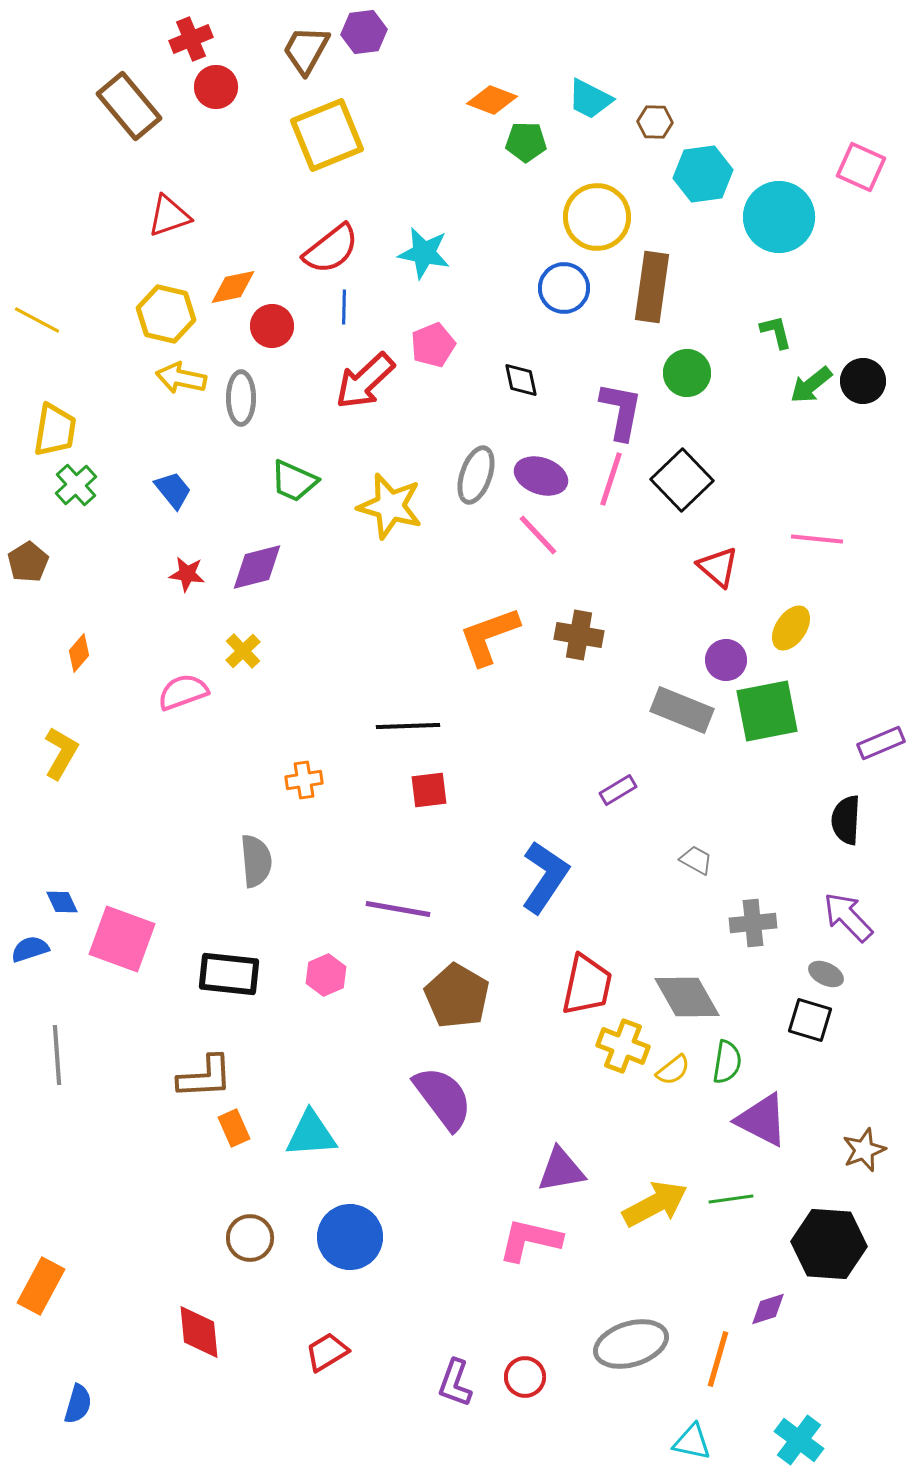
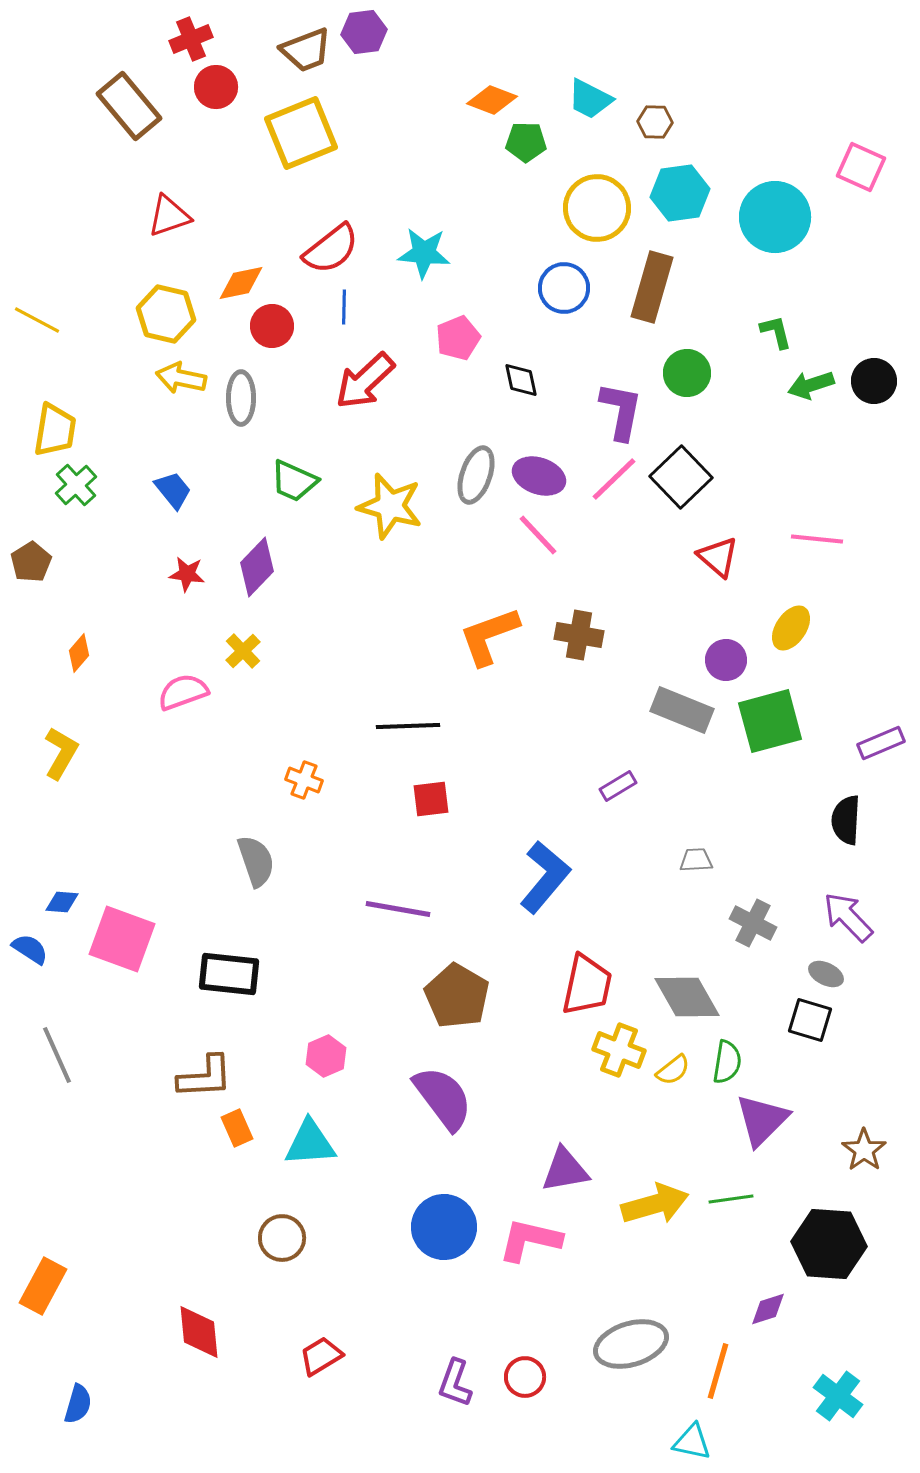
brown trapezoid at (306, 50): rotated 140 degrees counterclockwise
yellow square at (327, 135): moved 26 px left, 2 px up
cyan hexagon at (703, 174): moved 23 px left, 19 px down
yellow circle at (597, 217): moved 9 px up
cyan circle at (779, 217): moved 4 px left
cyan star at (424, 253): rotated 6 degrees counterclockwise
orange diamond at (233, 287): moved 8 px right, 4 px up
brown rectangle at (652, 287): rotated 8 degrees clockwise
pink pentagon at (433, 345): moved 25 px right, 7 px up
black circle at (863, 381): moved 11 px right
green arrow at (811, 385): rotated 21 degrees clockwise
purple ellipse at (541, 476): moved 2 px left
pink line at (611, 479): moved 3 px right; rotated 28 degrees clockwise
black square at (682, 480): moved 1 px left, 3 px up
brown pentagon at (28, 562): moved 3 px right
purple diamond at (257, 567): rotated 32 degrees counterclockwise
red triangle at (718, 567): moved 10 px up
green square at (767, 711): moved 3 px right, 10 px down; rotated 4 degrees counterclockwise
orange cross at (304, 780): rotated 30 degrees clockwise
red square at (429, 790): moved 2 px right, 9 px down
purple rectangle at (618, 790): moved 4 px up
gray trapezoid at (696, 860): rotated 32 degrees counterclockwise
gray semicircle at (256, 861): rotated 14 degrees counterclockwise
blue L-shape at (545, 877): rotated 6 degrees clockwise
blue diamond at (62, 902): rotated 60 degrees counterclockwise
gray cross at (753, 923): rotated 33 degrees clockwise
blue semicircle at (30, 949): rotated 51 degrees clockwise
pink hexagon at (326, 975): moved 81 px down
yellow cross at (623, 1046): moved 4 px left, 4 px down
gray line at (57, 1055): rotated 20 degrees counterclockwise
purple triangle at (762, 1120): rotated 48 degrees clockwise
orange rectangle at (234, 1128): moved 3 px right
cyan triangle at (311, 1134): moved 1 px left, 9 px down
brown star at (864, 1150): rotated 15 degrees counterclockwise
purple triangle at (561, 1170): moved 4 px right
yellow arrow at (655, 1204): rotated 12 degrees clockwise
blue circle at (350, 1237): moved 94 px right, 10 px up
brown circle at (250, 1238): moved 32 px right
orange rectangle at (41, 1286): moved 2 px right
red trapezoid at (327, 1352): moved 6 px left, 4 px down
orange line at (718, 1359): moved 12 px down
cyan cross at (799, 1440): moved 39 px right, 44 px up
